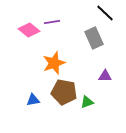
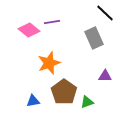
orange star: moved 5 px left
brown pentagon: rotated 25 degrees clockwise
blue triangle: moved 1 px down
